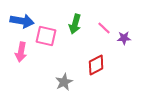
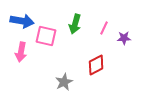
pink line: rotated 72 degrees clockwise
